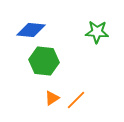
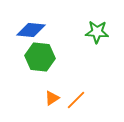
green hexagon: moved 4 px left, 4 px up
